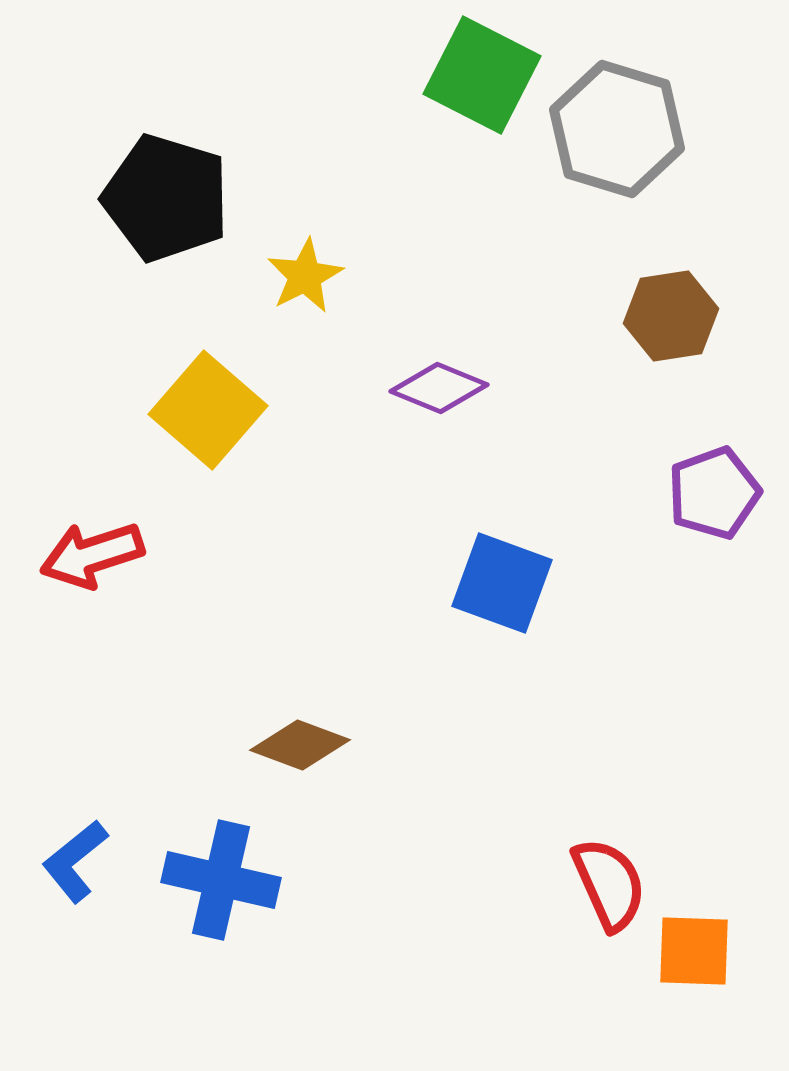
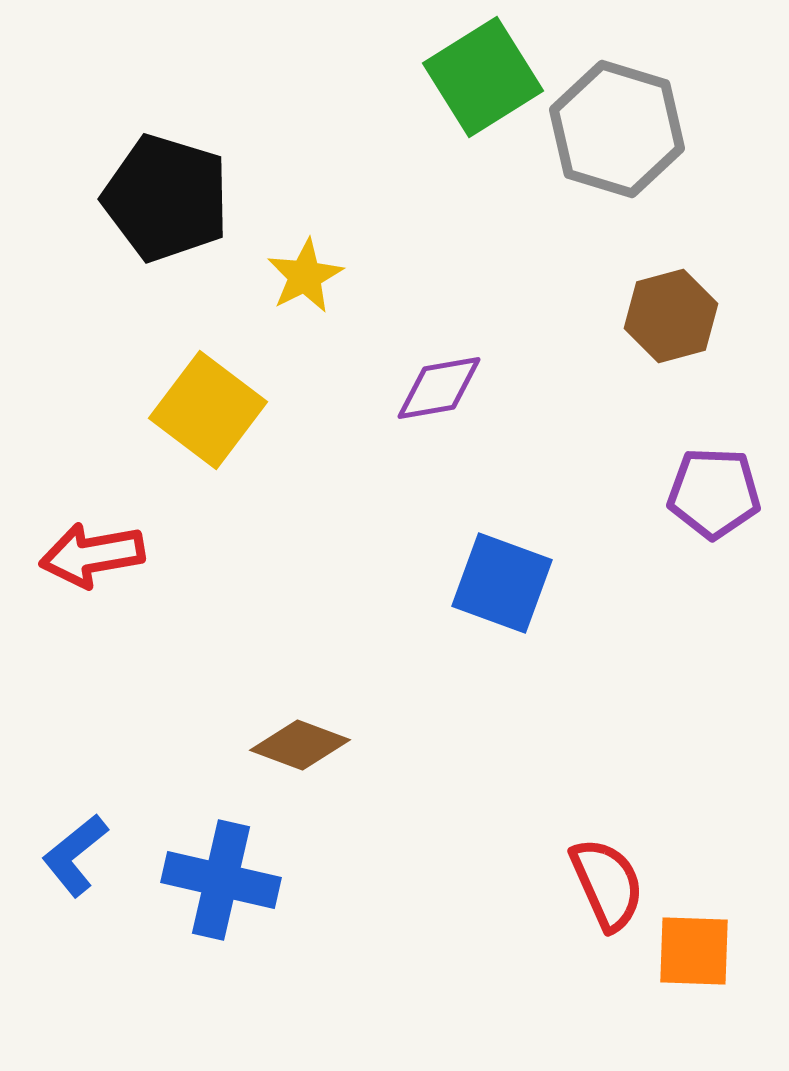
green square: moved 1 px right, 2 px down; rotated 31 degrees clockwise
brown hexagon: rotated 6 degrees counterclockwise
purple diamond: rotated 32 degrees counterclockwise
yellow square: rotated 4 degrees counterclockwise
purple pentagon: rotated 22 degrees clockwise
red arrow: rotated 8 degrees clockwise
blue L-shape: moved 6 px up
red semicircle: moved 2 px left
